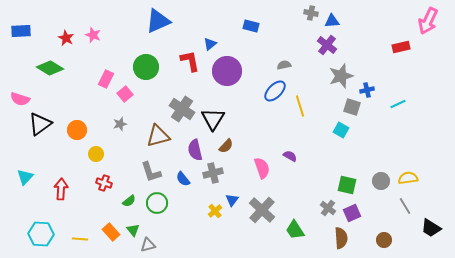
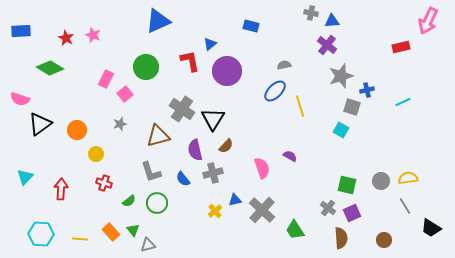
cyan line at (398, 104): moved 5 px right, 2 px up
blue triangle at (232, 200): moved 3 px right; rotated 40 degrees clockwise
